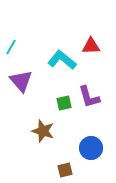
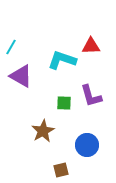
cyan L-shape: rotated 20 degrees counterclockwise
purple triangle: moved 5 px up; rotated 20 degrees counterclockwise
purple L-shape: moved 2 px right, 1 px up
green square: rotated 14 degrees clockwise
brown star: rotated 25 degrees clockwise
blue circle: moved 4 px left, 3 px up
brown square: moved 4 px left
